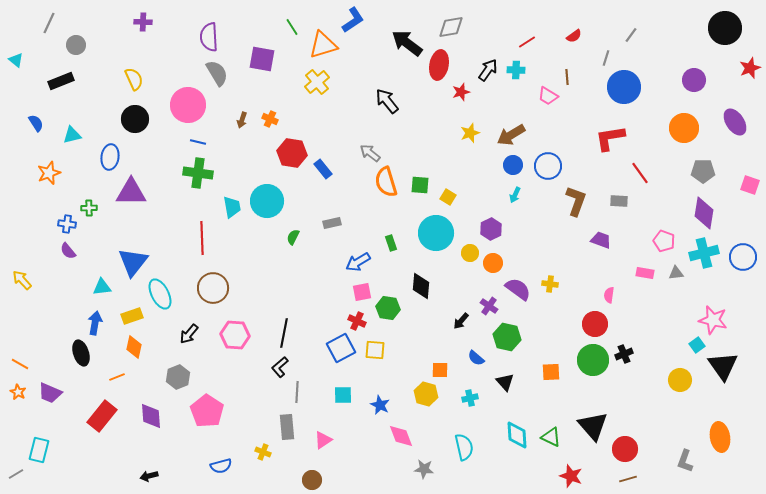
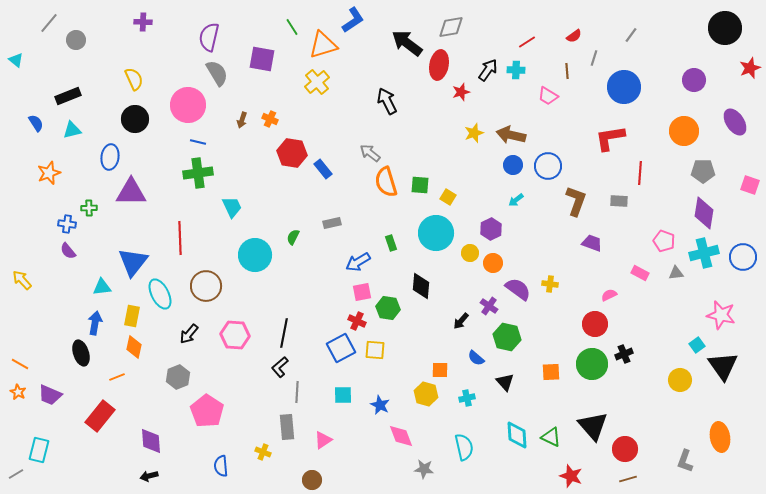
gray line at (49, 23): rotated 15 degrees clockwise
purple semicircle at (209, 37): rotated 16 degrees clockwise
gray circle at (76, 45): moved 5 px up
gray line at (606, 58): moved 12 px left
brown line at (567, 77): moved 6 px up
black rectangle at (61, 81): moved 7 px right, 15 px down
black arrow at (387, 101): rotated 12 degrees clockwise
orange circle at (684, 128): moved 3 px down
yellow star at (470, 133): moved 4 px right
cyan triangle at (72, 135): moved 5 px up
brown arrow at (511, 135): rotated 44 degrees clockwise
green cross at (198, 173): rotated 16 degrees counterclockwise
red line at (640, 173): rotated 40 degrees clockwise
cyan arrow at (515, 195): moved 1 px right, 5 px down; rotated 28 degrees clockwise
cyan circle at (267, 201): moved 12 px left, 54 px down
cyan trapezoid at (232, 207): rotated 15 degrees counterclockwise
red line at (202, 238): moved 22 px left
purple trapezoid at (601, 240): moved 9 px left, 3 px down
pink rectangle at (645, 273): moved 5 px left; rotated 18 degrees clockwise
brown circle at (213, 288): moved 7 px left, 2 px up
pink semicircle at (609, 295): rotated 56 degrees clockwise
yellow rectangle at (132, 316): rotated 60 degrees counterclockwise
pink star at (713, 320): moved 8 px right, 5 px up
green circle at (593, 360): moved 1 px left, 4 px down
purple trapezoid at (50, 393): moved 2 px down
cyan cross at (470, 398): moved 3 px left
red rectangle at (102, 416): moved 2 px left
purple diamond at (151, 416): moved 25 px down
blue semicircle at (221, 466): rotated 100 degrees clockwise
